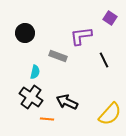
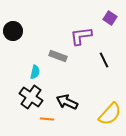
black circle: moved 12 px left, 2 px up
